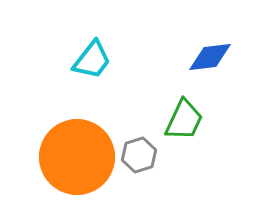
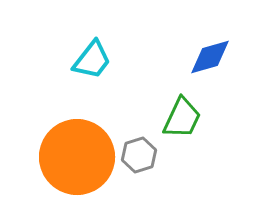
blue diamond: rotated 9 degrees counterclockwise
green trapezoid: moved 2 px left, 2 px up
